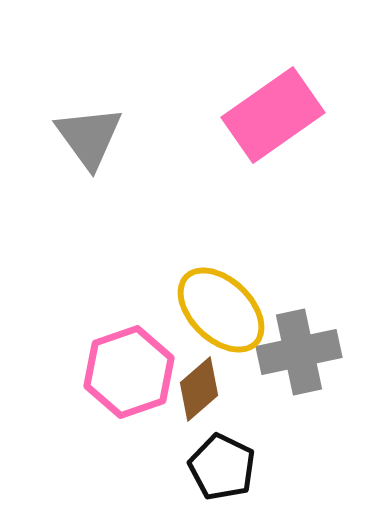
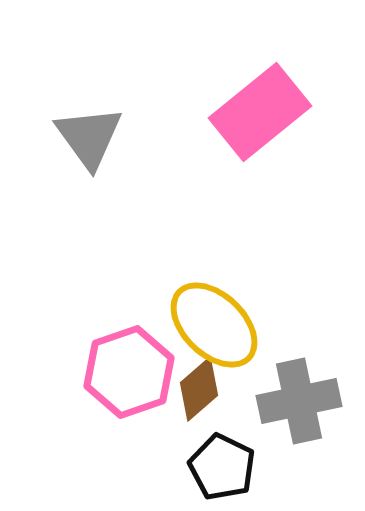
pink rectangle: moved 13 px left, 3 px up; rotated 4 degrees counterclockwise
yellow ellipse: moved 7 px left, 15 px down
gray cross: moved 49 px down
